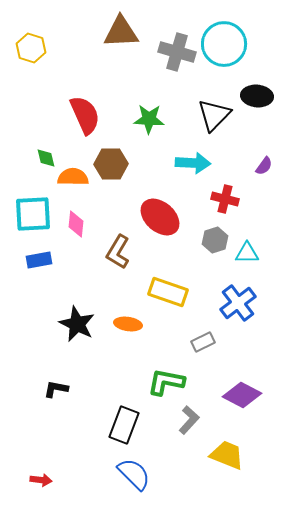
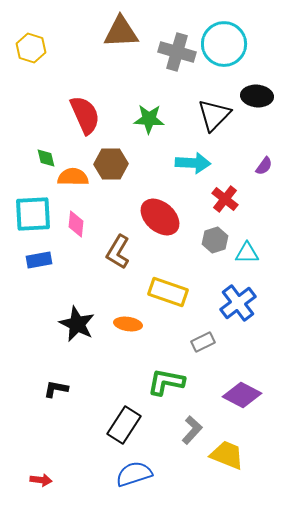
red cross: rotated 24 degrees clockwise
gray L-shape: moved 3 px right, 10 px down
black rectangle: rotated 12 degrees clockwise
blue semicircle: rotated 63 degrees counterclockwise
